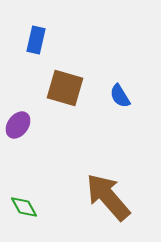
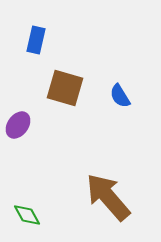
green diamond: moved 3 px right, 8 px down
